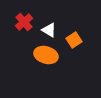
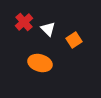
white triangle: moved 1 px left, 1 px up; rotated 14 degrees clockwise
orange ellipse: moved 6 px left, 8 px down
